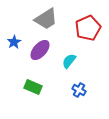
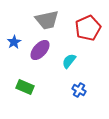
gray trapezoid: moved 1 px right, 1 px down; rotated 20 degrees clockwise
green rectangle: moved 8 px left
